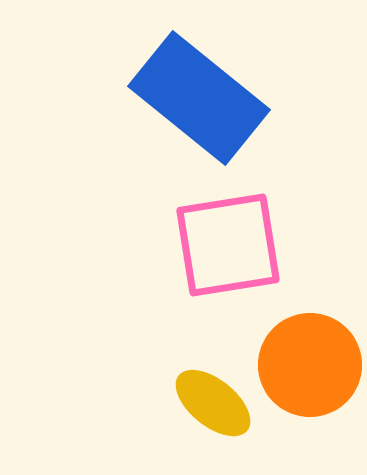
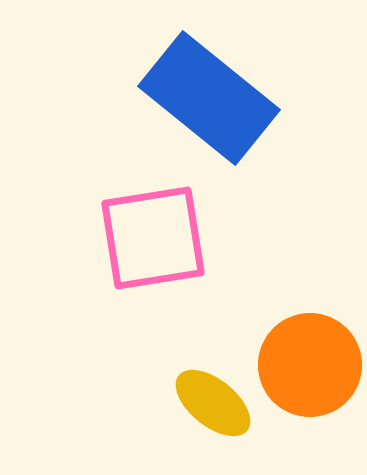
blue rectangle: moved 10 px right
pink square: moved 75 px left, 7 px up
